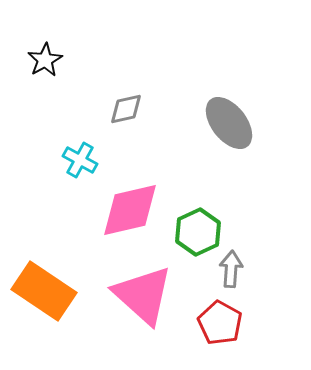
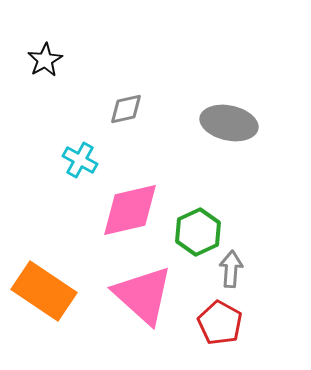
gray ellipse: rotated 40 degrees counterclockwise
